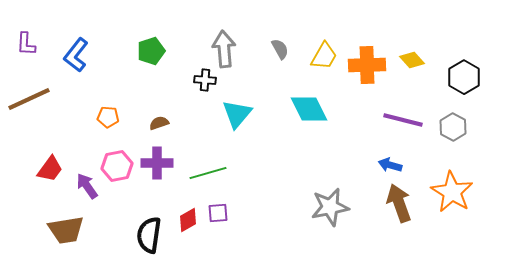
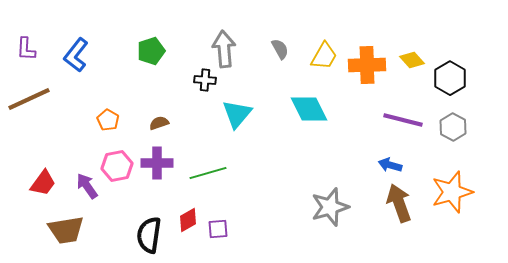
purple L-shape: moved 5 px down
black hexagon: moved 14 px left, 1 px down
orange pentagon: moved 3 px down; rotated 25 degrees clockwise
red trapezoid: moved 7 px left, 14 px down
orange star: rotated 24 degrees clockwise
gray star: rotated 6 degrees counterclockwise
purple square: moved 16 px down
